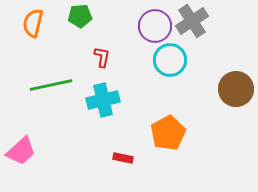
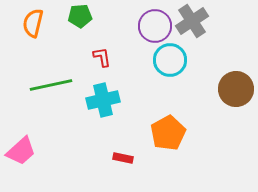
red L-shape: rotated 20 degrees counterclockwise
